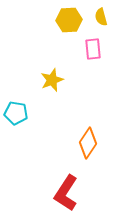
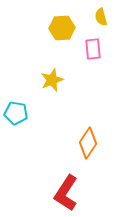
yellow hexagon: moved 7 px left, 8 px down
